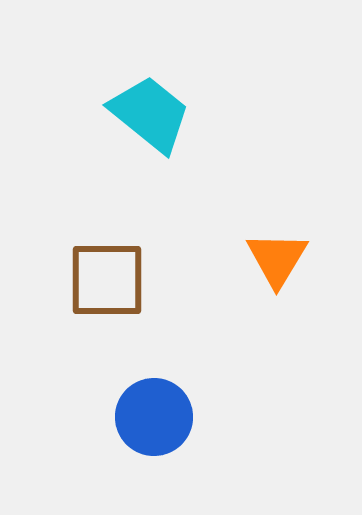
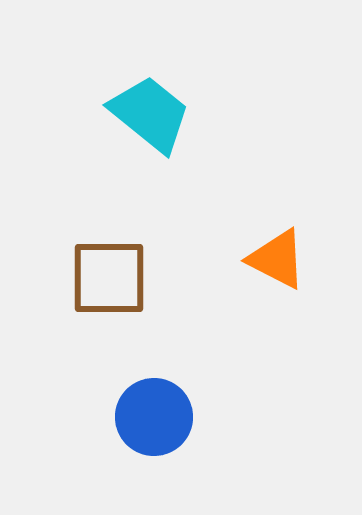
orange triangle: rotated 34 degrees counterclockwise
brown square: moved 2 px right, 2 px up
